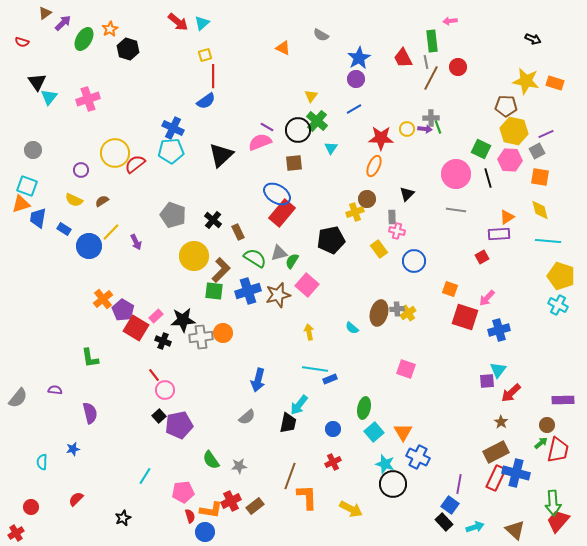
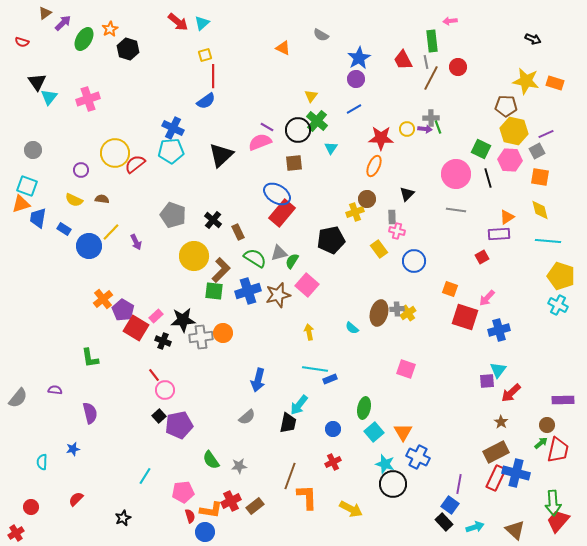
red trapezoid at (403, 58): moved 2 px down
brown semicircle at (102, 201): moved 2 px up; rotated 40 degrees clockwise
